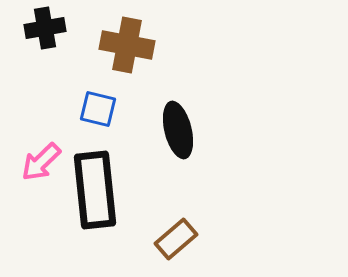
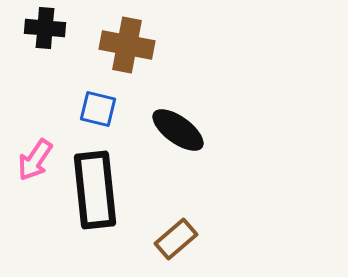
black cross: rotated 15 degrees clockwise
black ellipse: rotated 40 degrees counterclockwise
pink arrow: moved 6 px left, 2 px up; rotated 12 degrees counterclockwise
